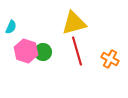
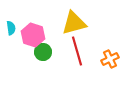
cyan semicircle: moved 1 px down; rotated 32 degrees counterclockwise
pink hexagon: moved 7 px right, 16 px up
orange cross: rotated 36 degrees clockwise
